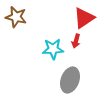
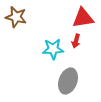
red triangle: moved 1 px left; rotated 25 degrees clockwise
gray ellipse: moved 2 px left, 1 px down
